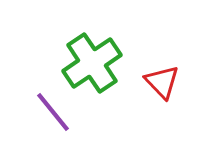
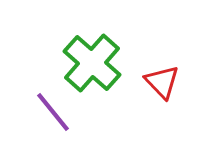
green cross: rotated 14 degrees counterclockwise
